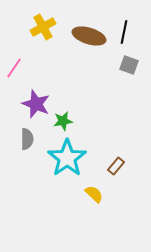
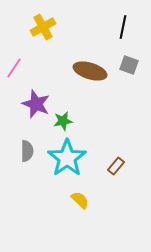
black line: moved 1 px left, 5 px up
brown ellipse: moved 1 px right, 35 px down
gray semicircle: moved 12 px down
yellow semicircle: moved 14 px left, 6 px down
